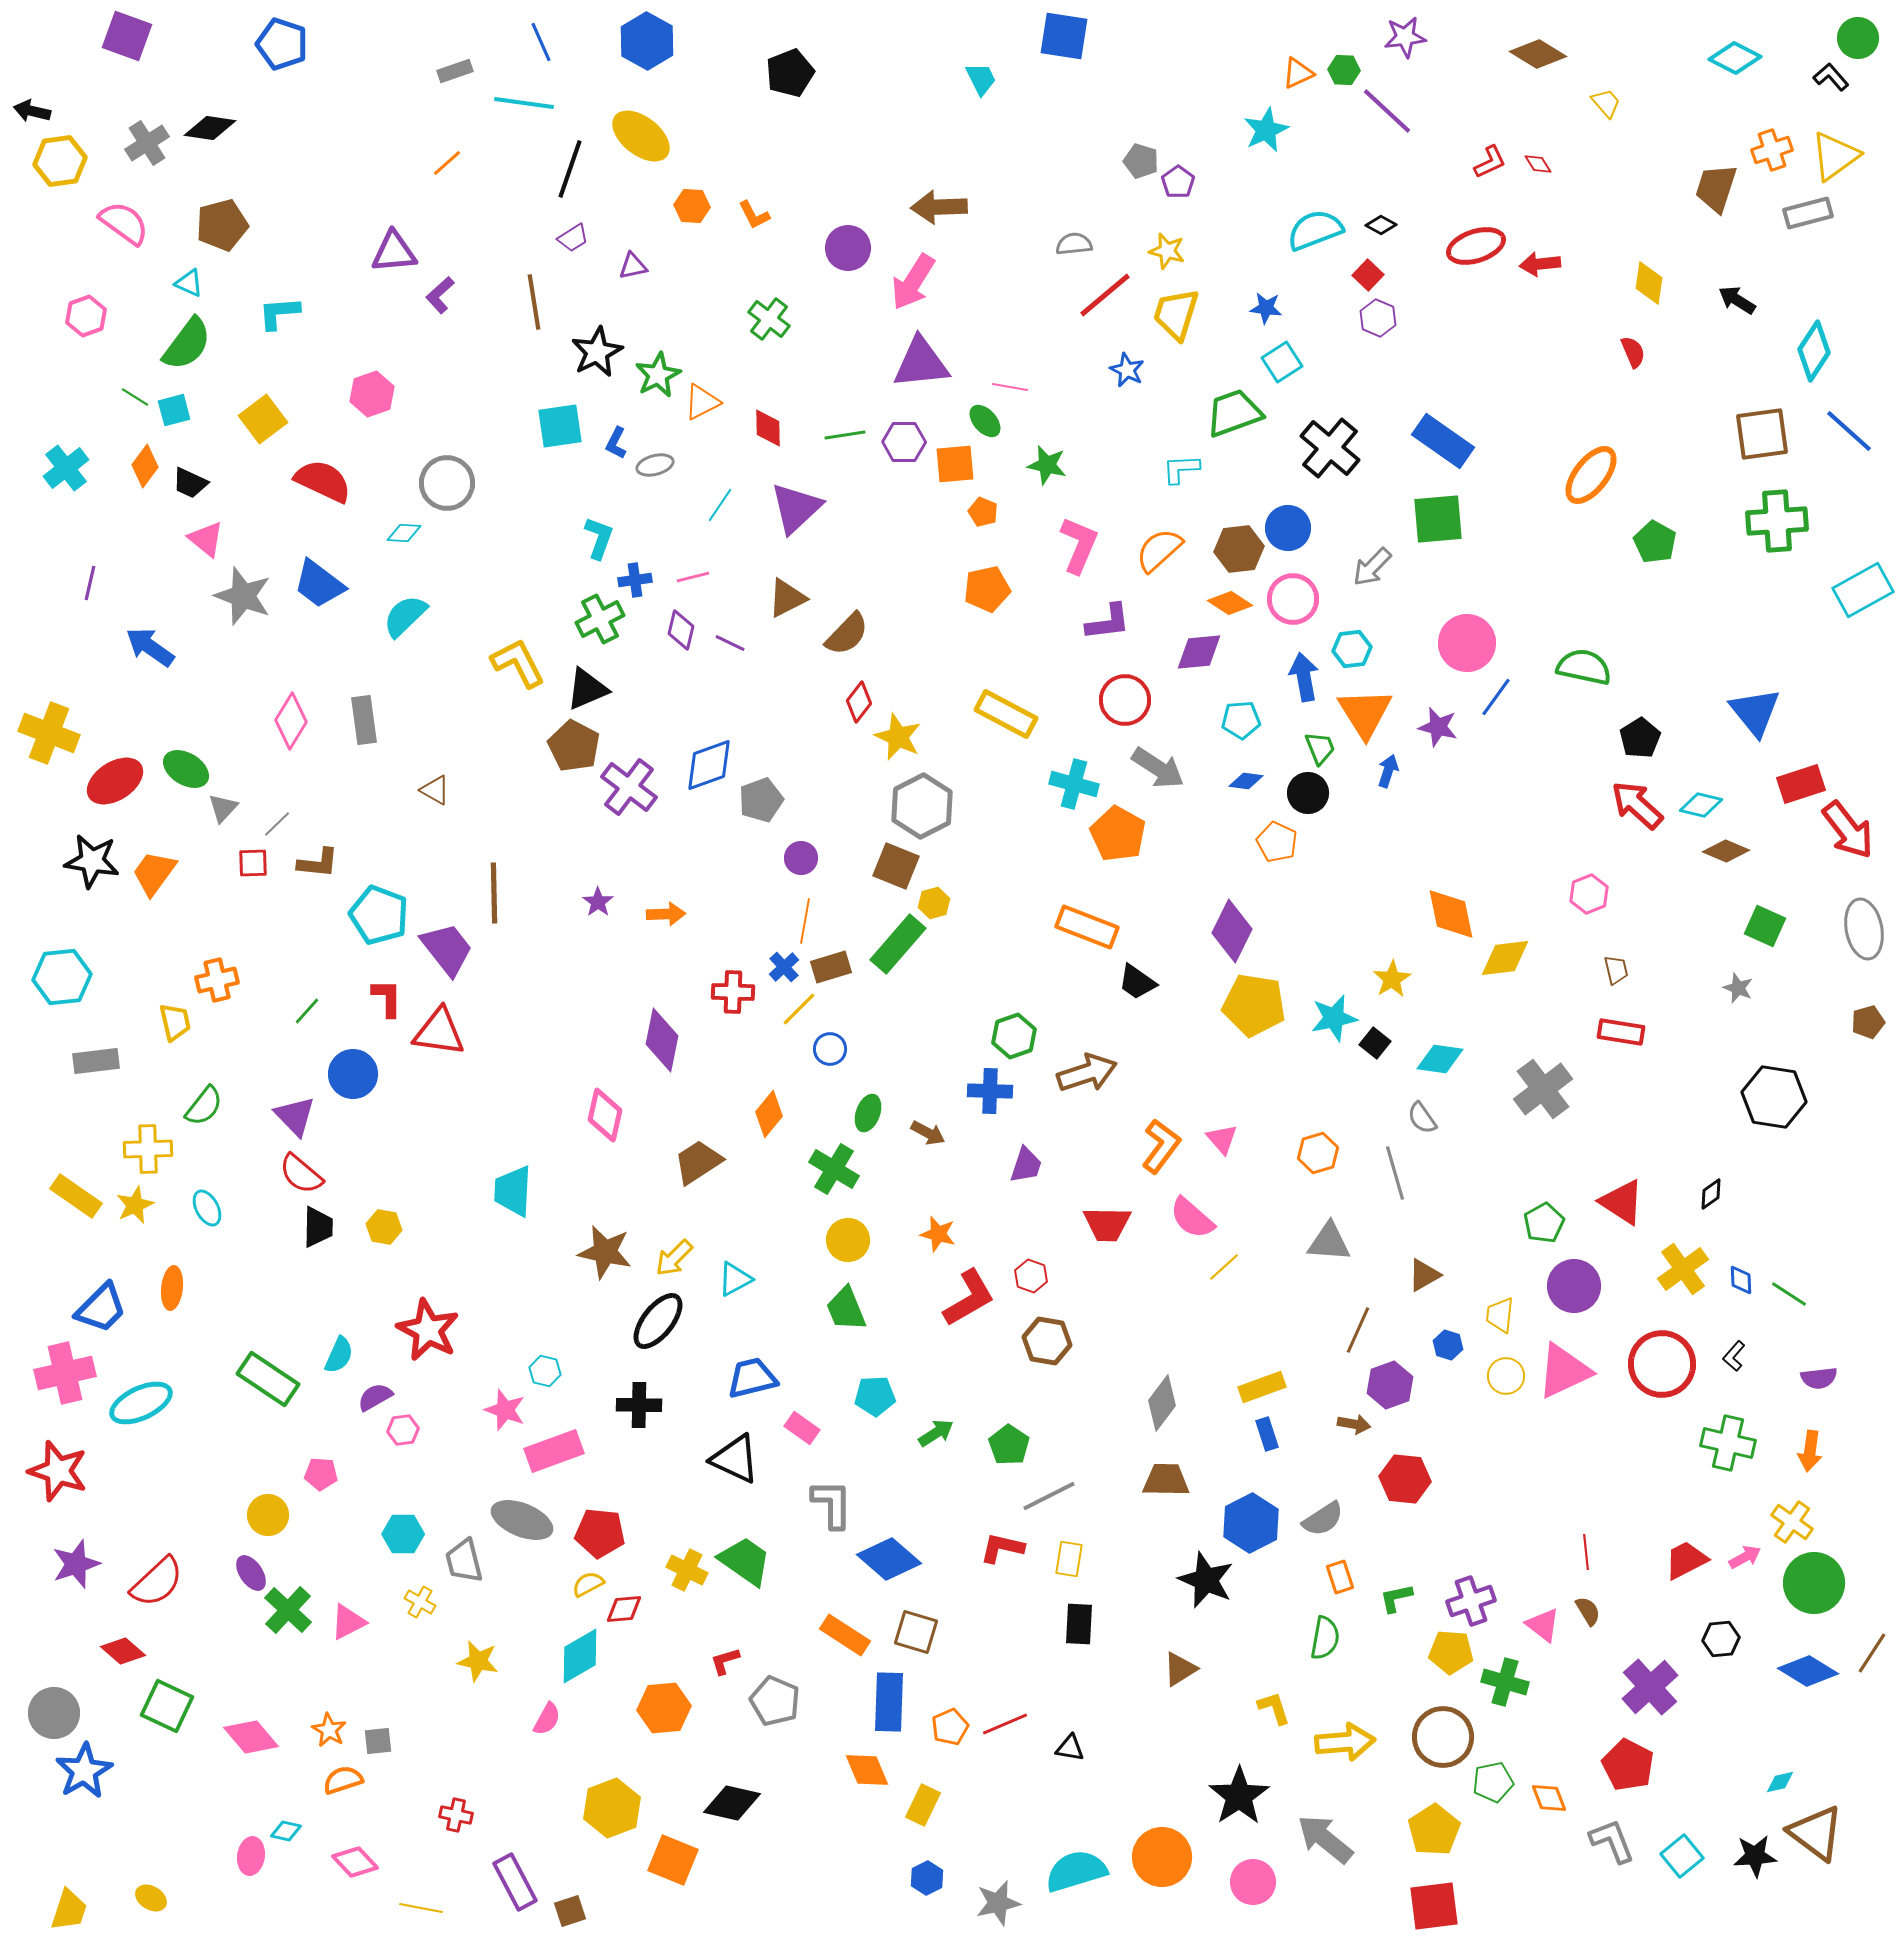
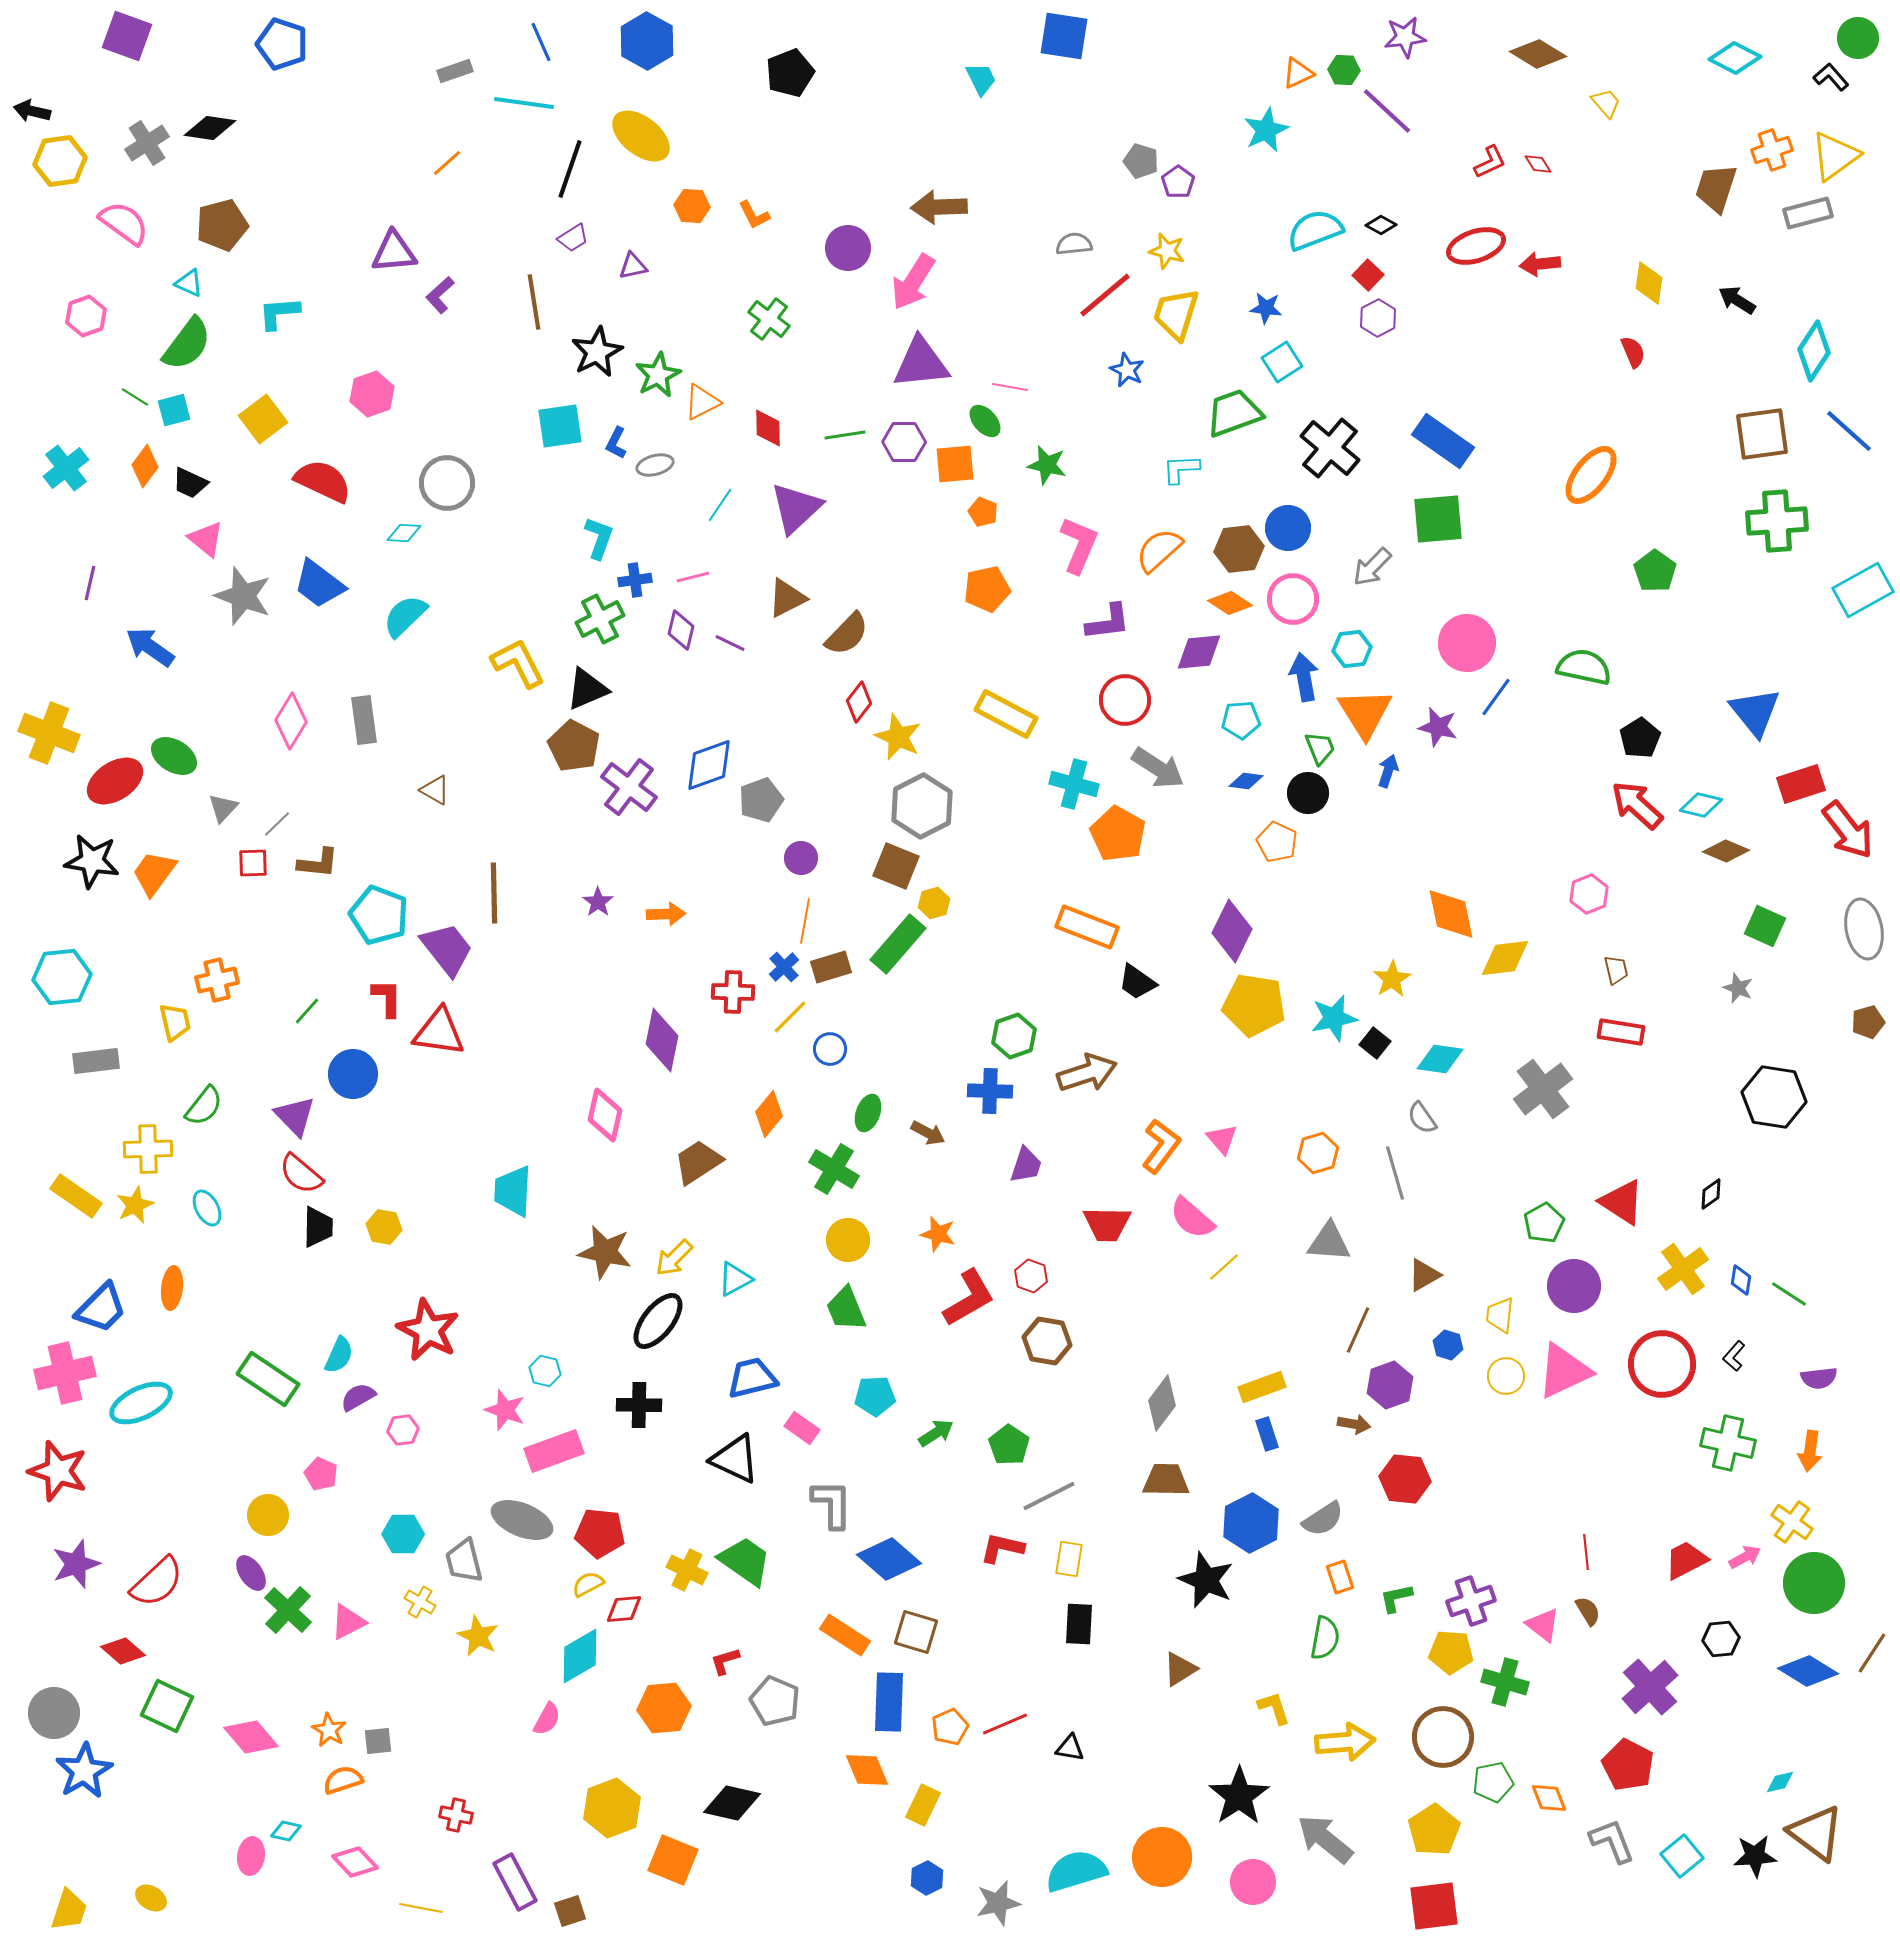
purple hexagon at (1378, 318): rotated 9 degrees clockwise
green pentagon at (1655, 542): moved 29 px down; rotated 6 degrees clockwise
green ellipse at (186, 769): moved 12 px left, 13 px up
yellow line at (799, 1009): moved 9 px left, 8 px down
blue diamond at (1741, 1280): rotated 12 degrees clockwise
purple semicircle at (375, 1397): moved 17 px left
pink pentagon at (321, 1474): rotated 20 degrees clockwise
yellow star at (478, 1661): moved 25 px up; rotated 15 degrees clockwise
